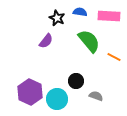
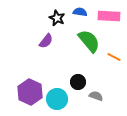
black circle: moved 2 px right, 1 px down
